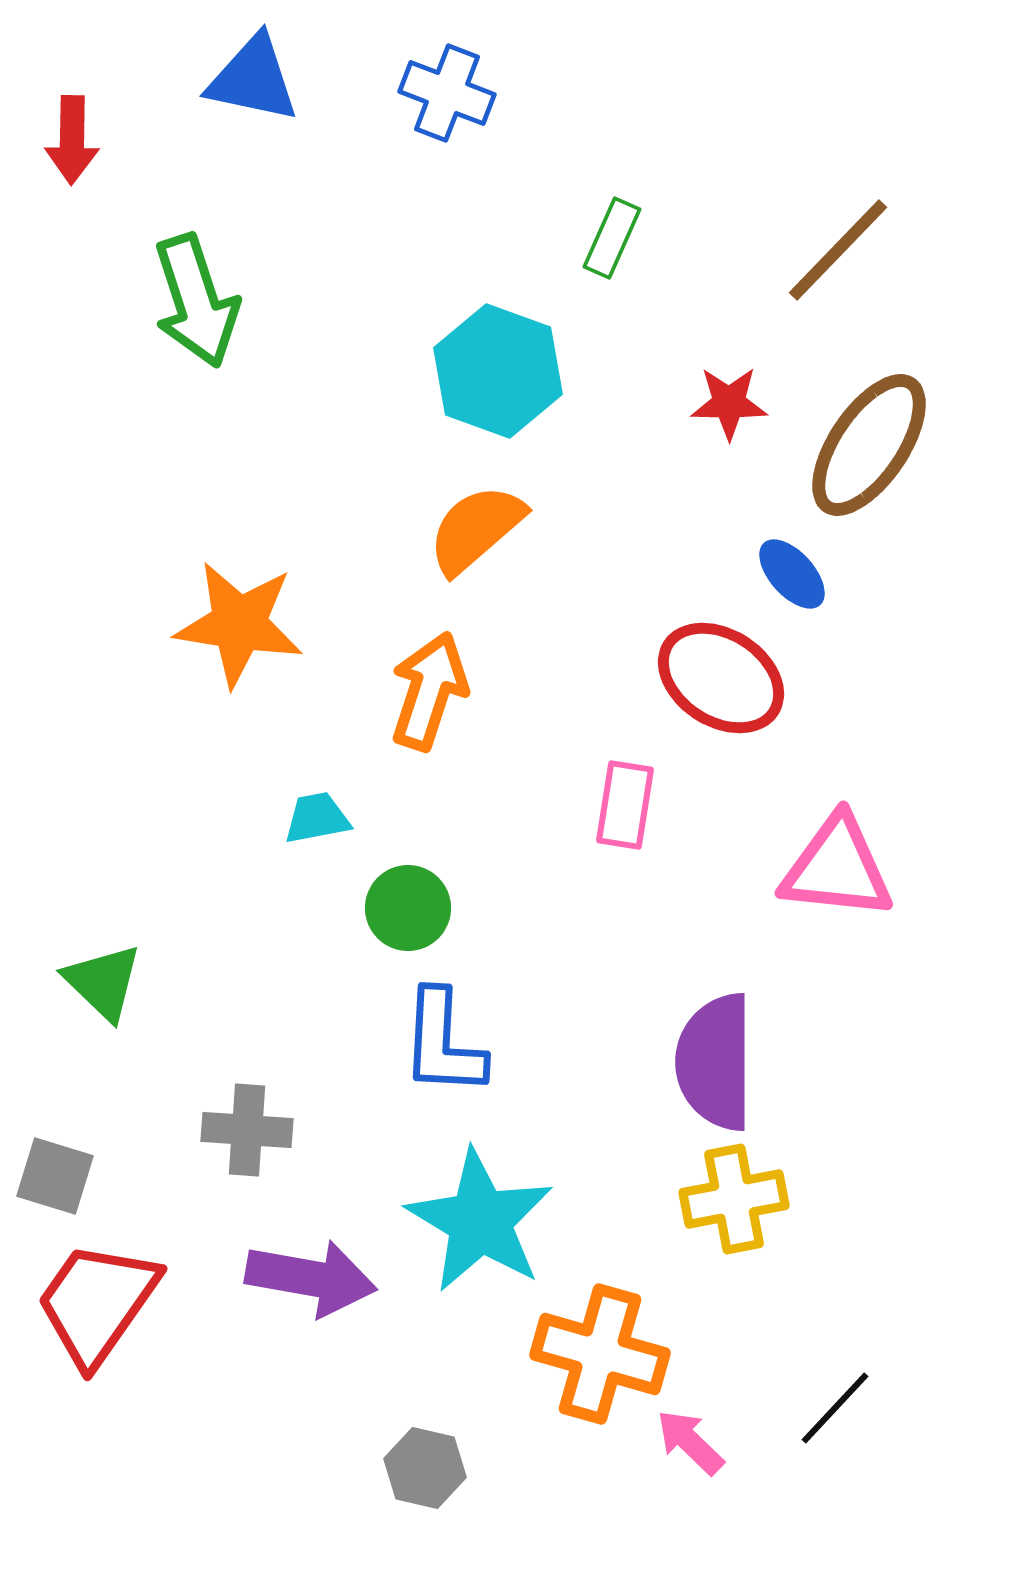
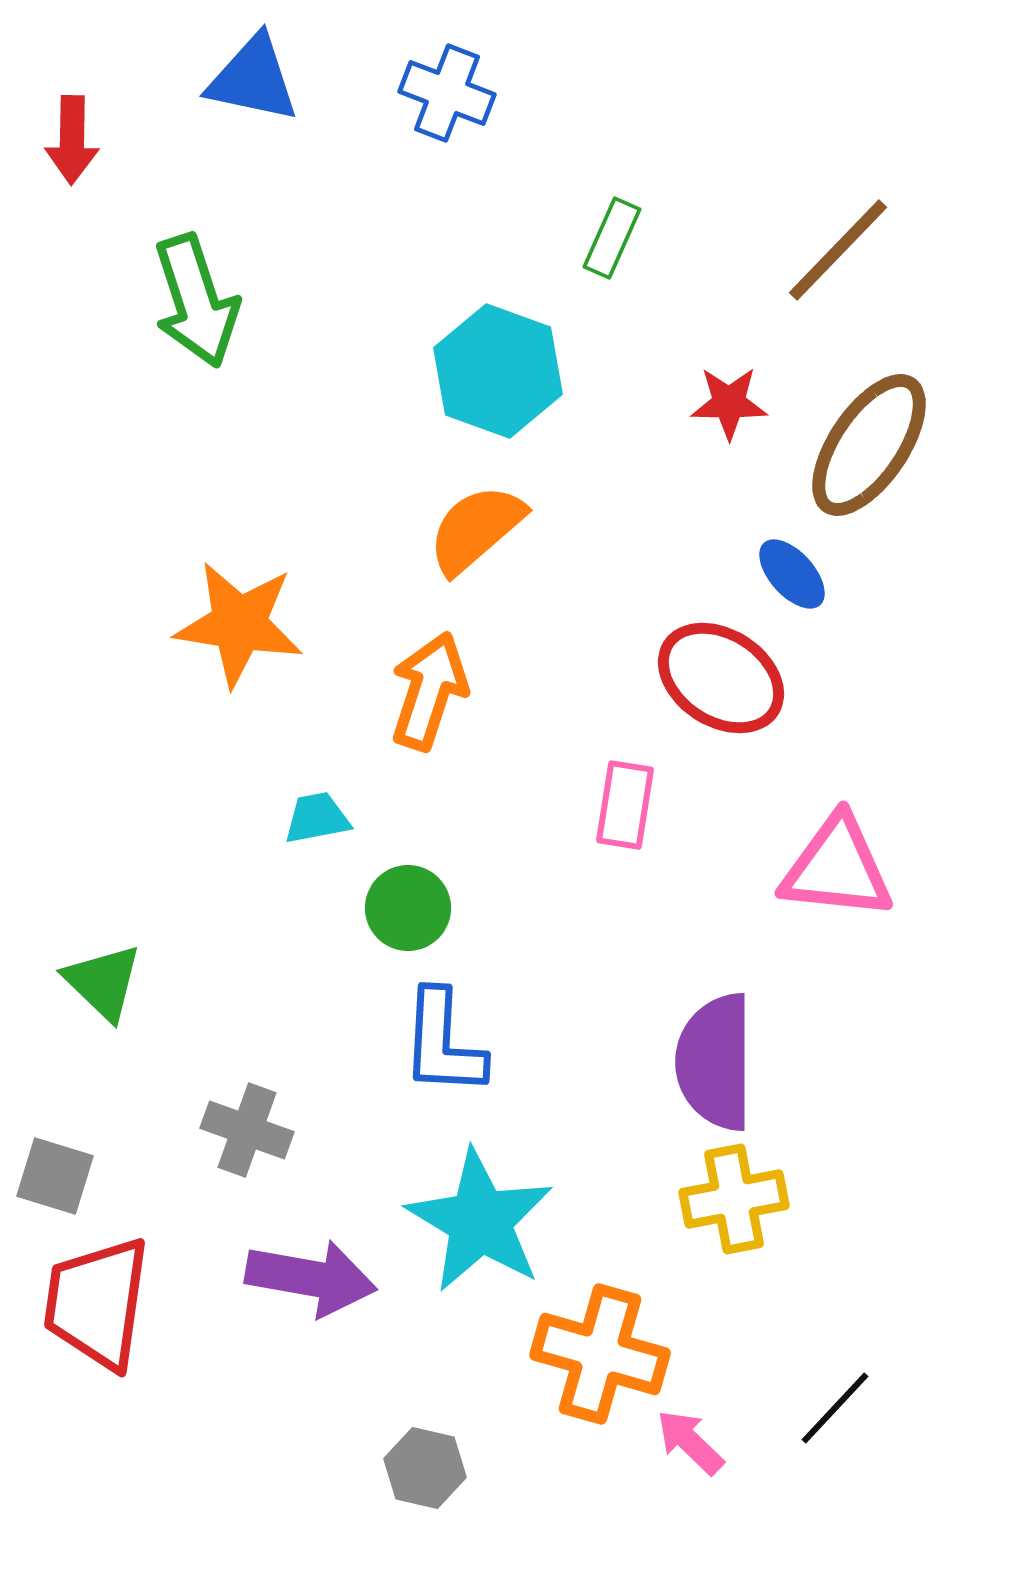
gray cross: rotated 16 degrees clockwise
red trapezoid: rotated 27 degrees counterclockwise
